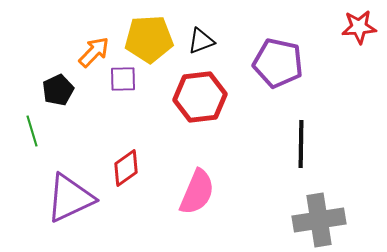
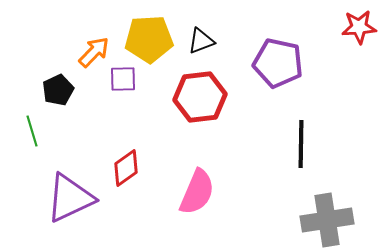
gray cross: moved 8 px right
